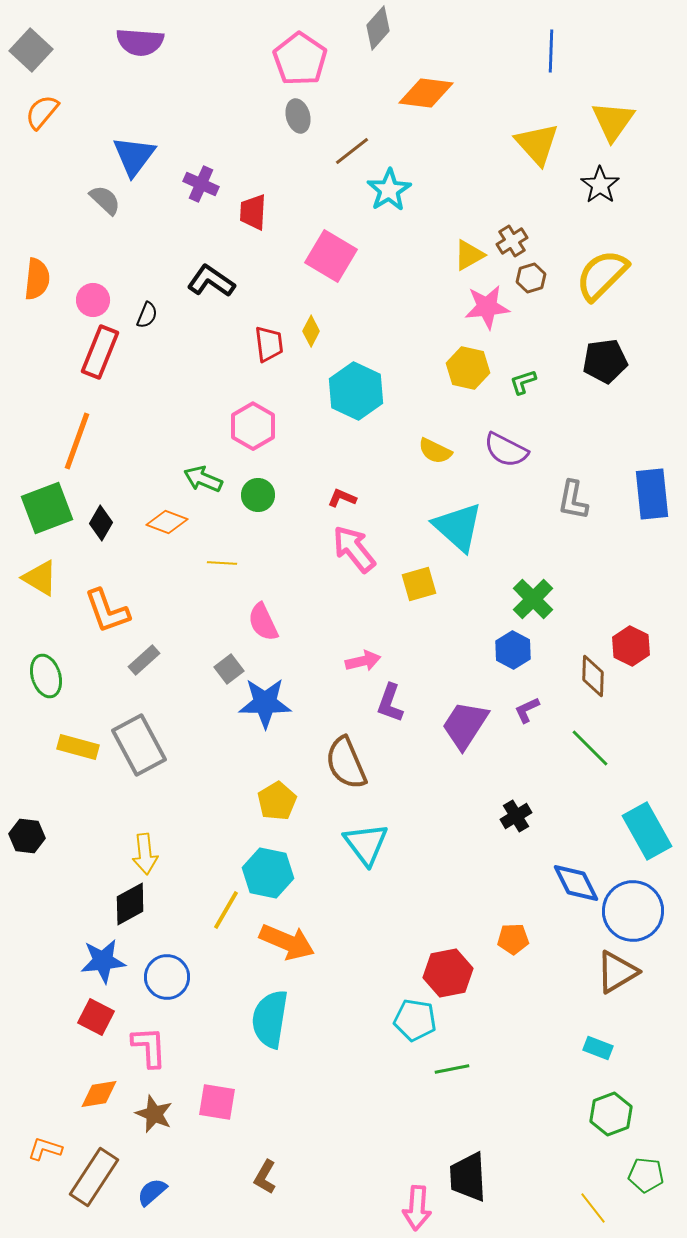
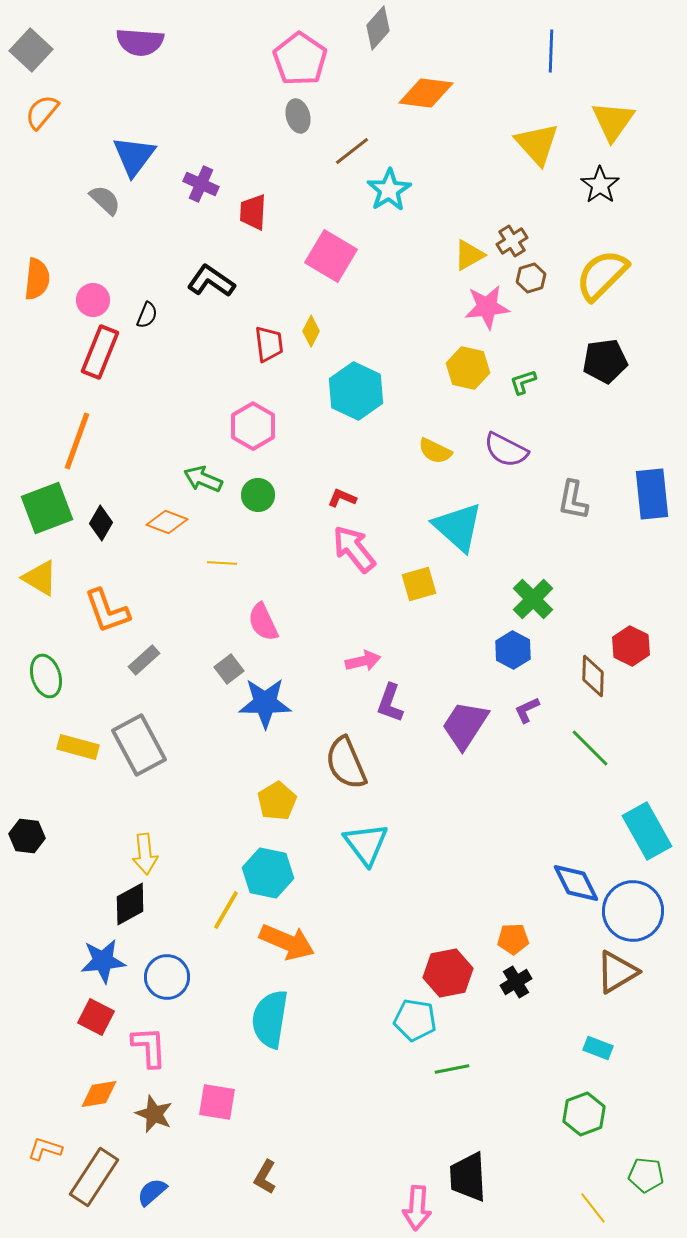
black cross at (516, 816): moved 166 px down
green hexagon at (611, 1114): moved 27 px left
